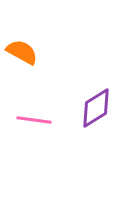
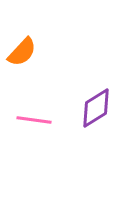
orange semicircle: rotated 104 degrees clockwise
